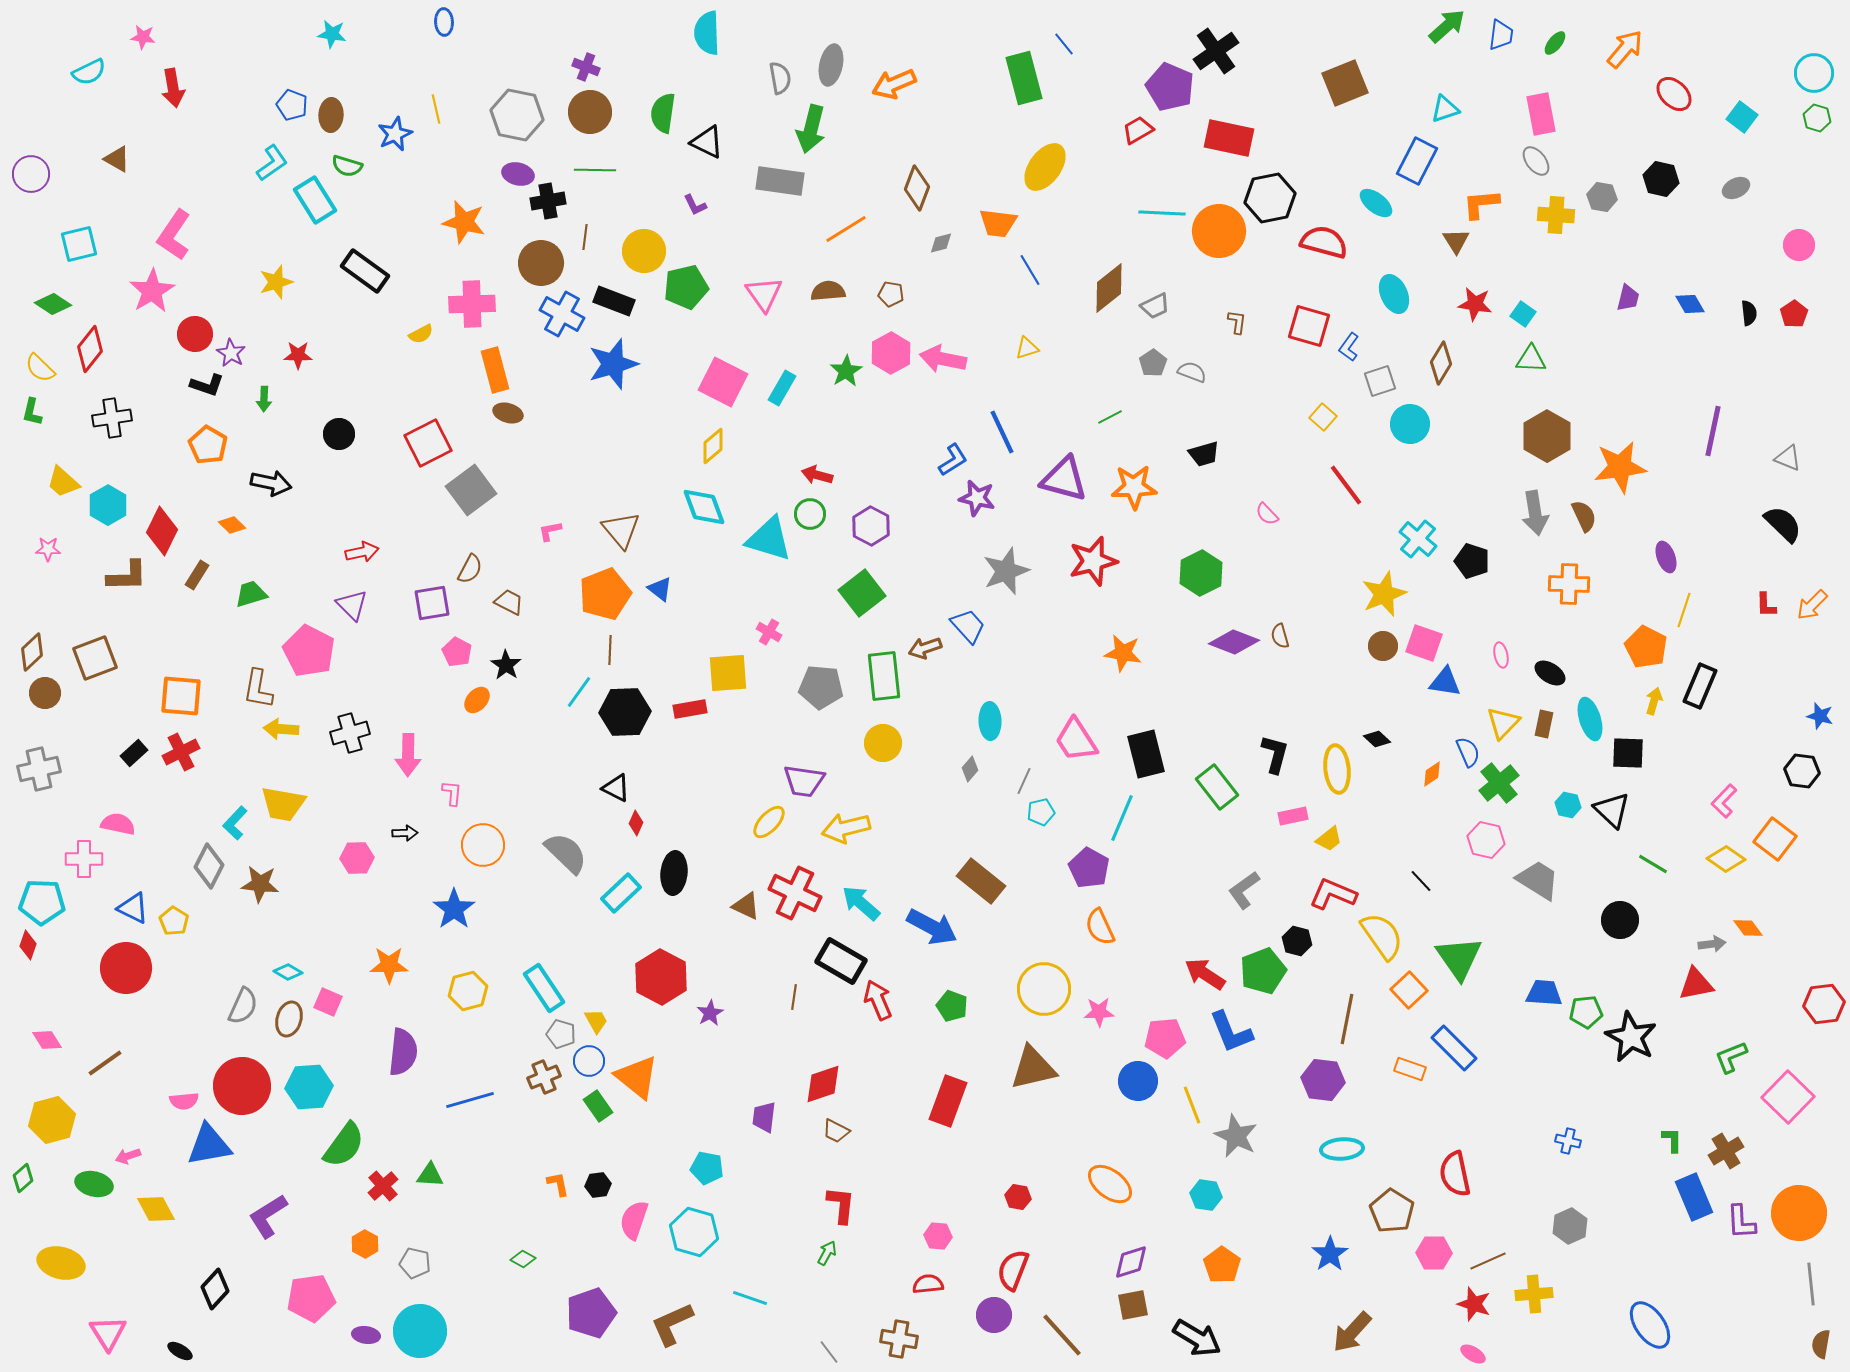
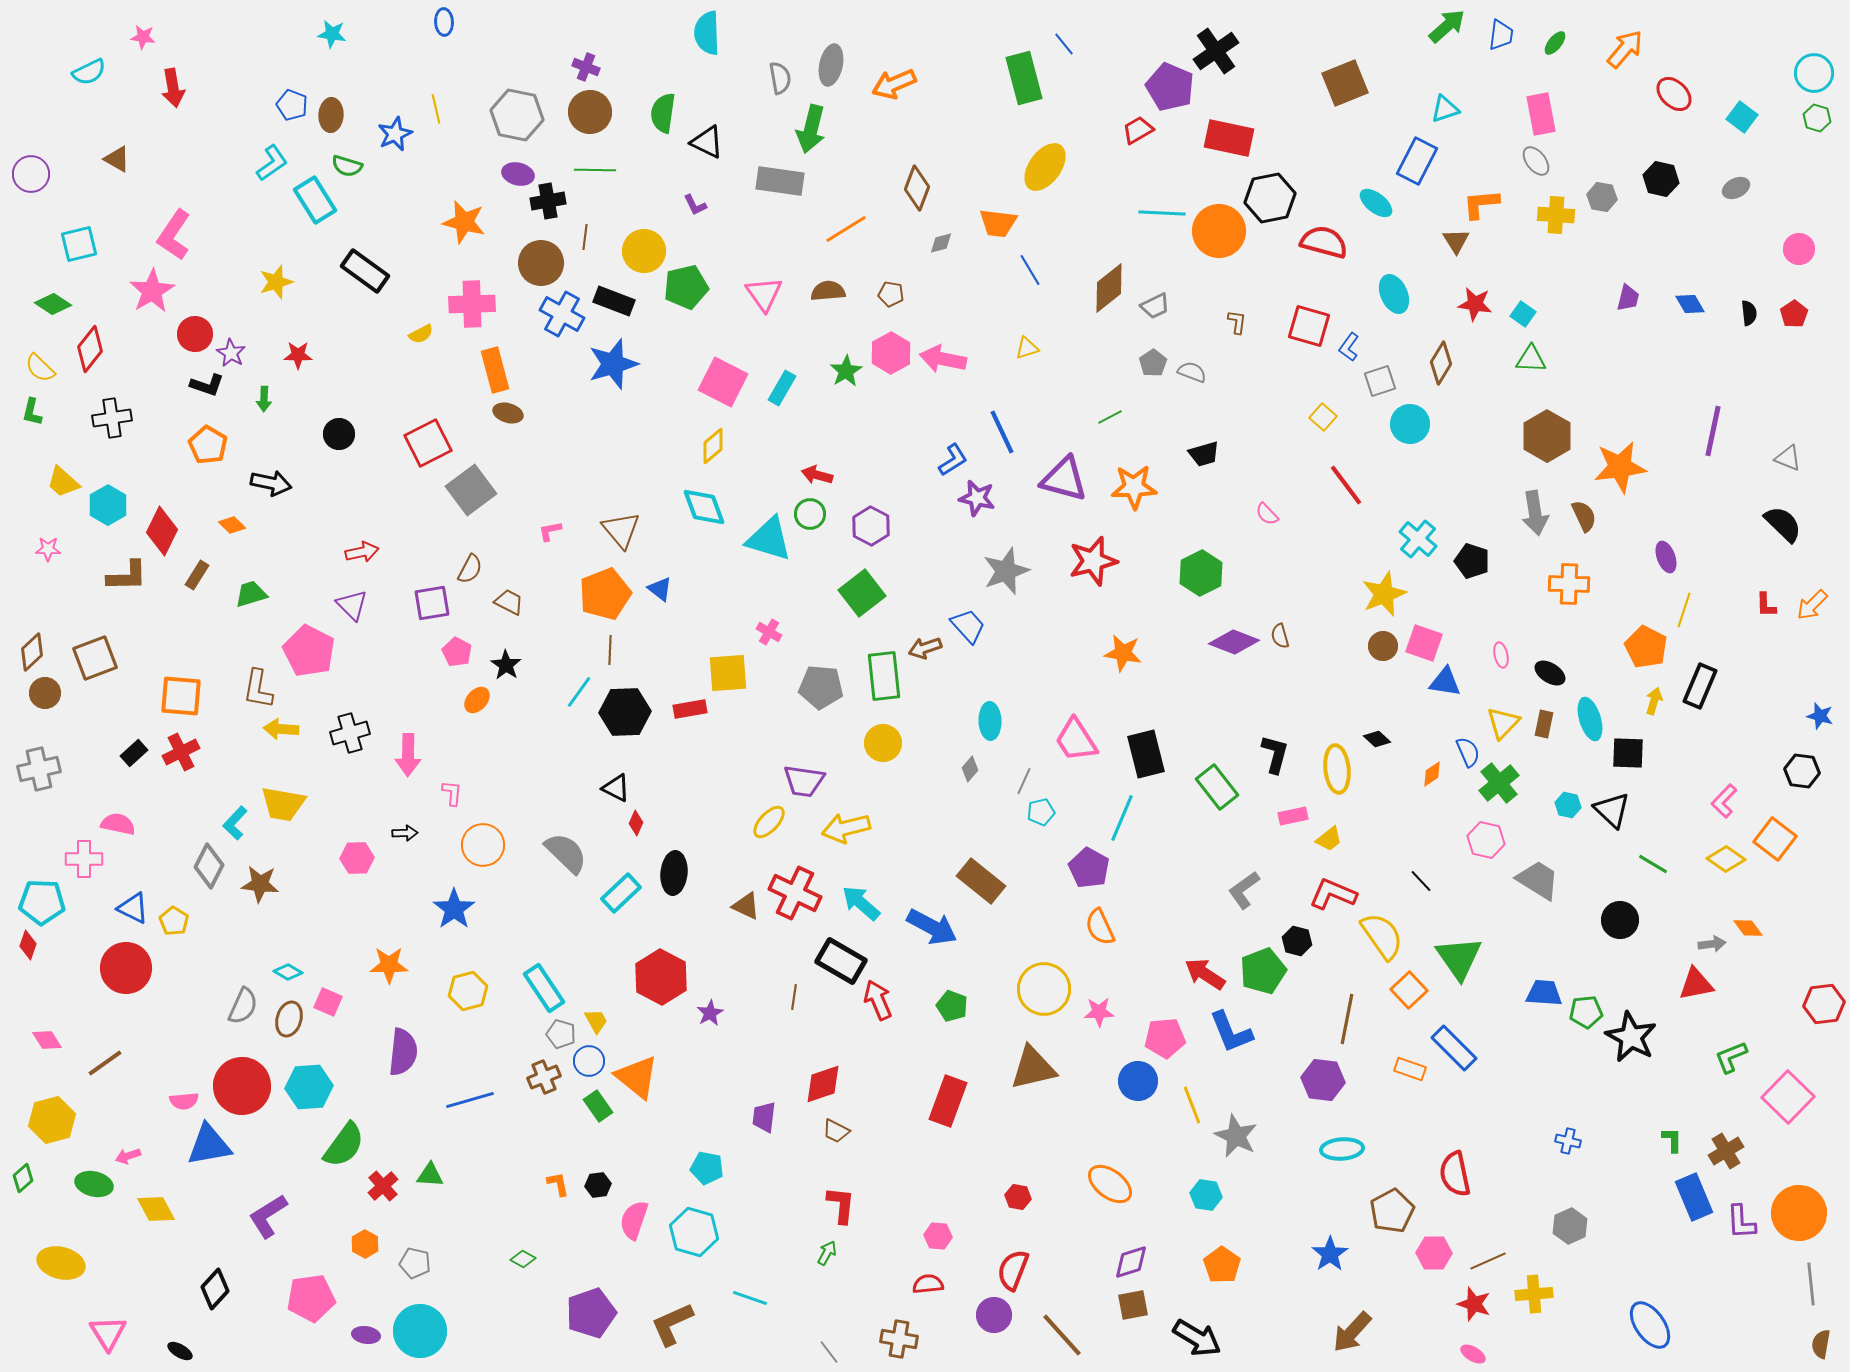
pink circle at (1799, 245): moved 4 px down
brown pentagon at (1392, 1211): rotated 12 degrees clockwise
